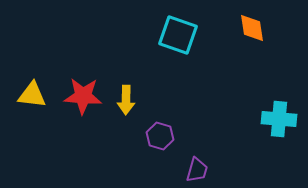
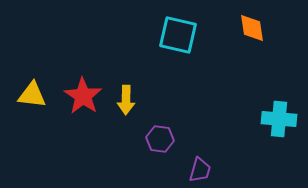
cyan square: rotated 6 degrees counterclockwise
red star: rotated 30 degrees clockwise
purple hexagon: moved 3 px down; rotated 8 degrees counterclockwise
purple trapezoid: moved 3 px right
